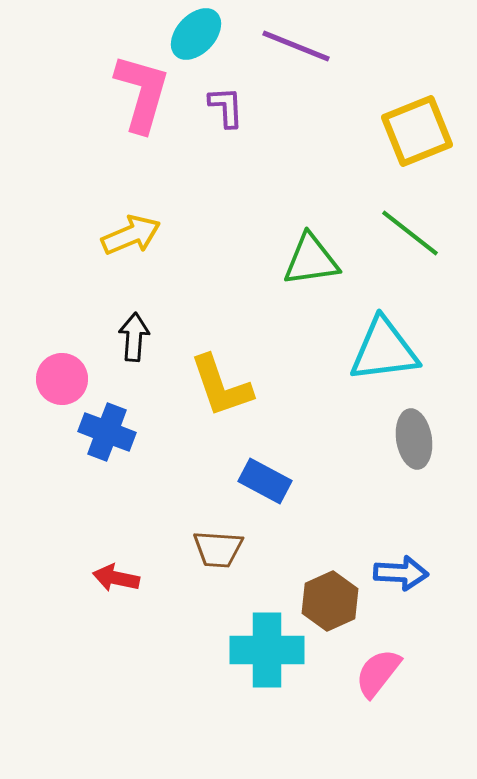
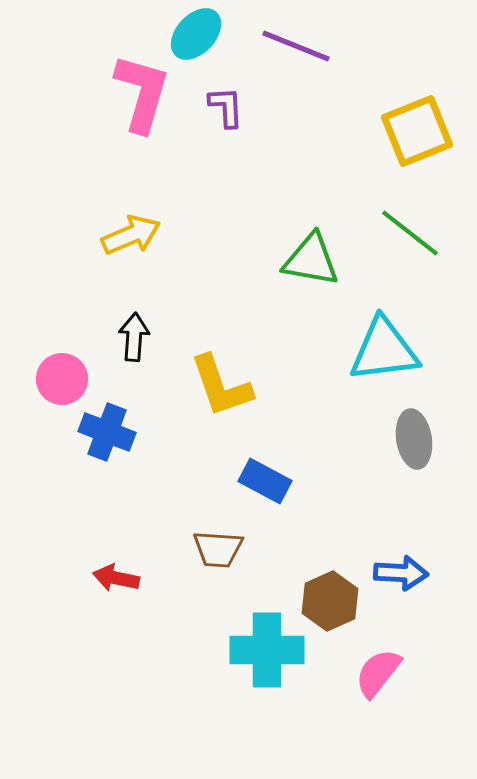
green triangle: rotated 18 degrees clockwise
